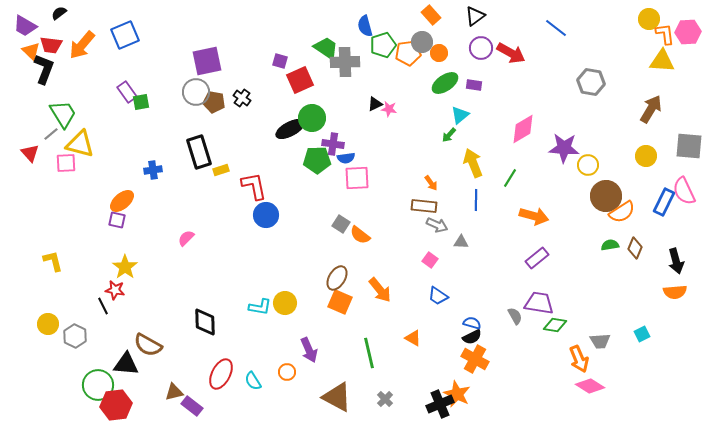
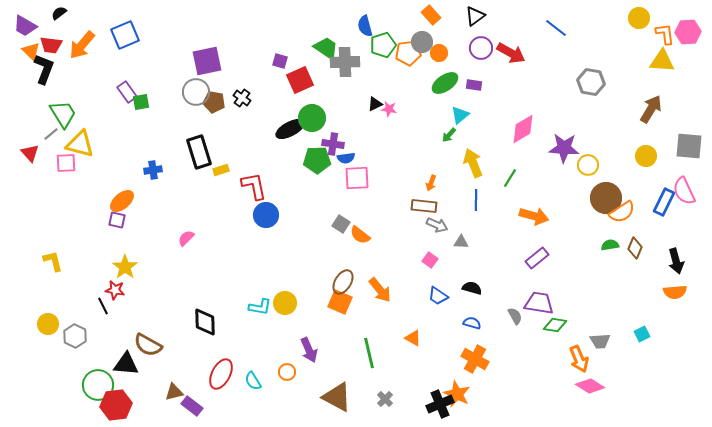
yellow circle at (649, 19): moved 10 px left, 1 px up
orange arrow at (431, 183): rotated 56 degrees clockwise
brown circle at (606, 196): moved 2 px down
brown ellipse at (337, 278): moved 6 px right, 4 px down
black semicircle at (472, 337): moved 49 px up; rotated 138 degrees counterclockwise
